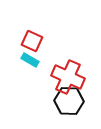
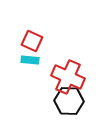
cyan rectangle: rotated 24 degrees counterclockwise
